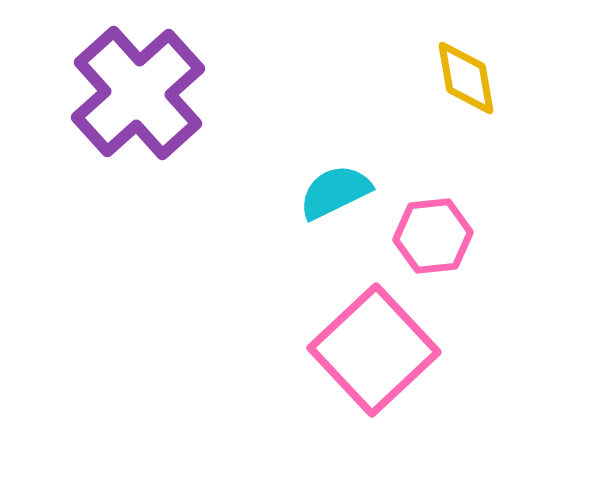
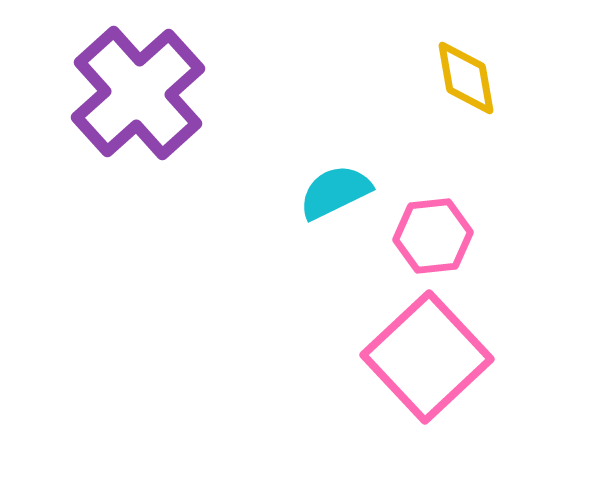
pink square: moved 53 px right, 7 px down
